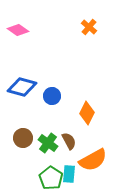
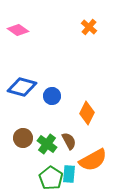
green cross: moved 1 px left, 1 px down
